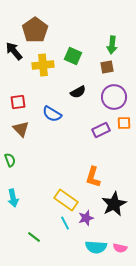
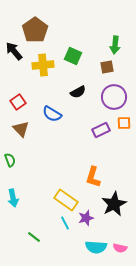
green arrow: moved 3 px right
red square: rotated 28 degrees counterclockwise
